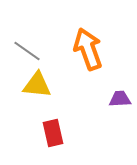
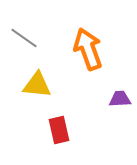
gray line: moved 3 px left, 13 px up
red rectangle: moved 6 px right, 3 px up
